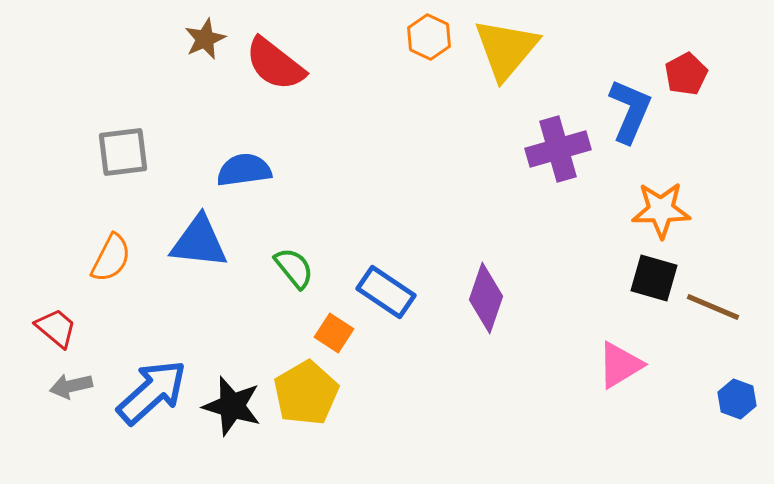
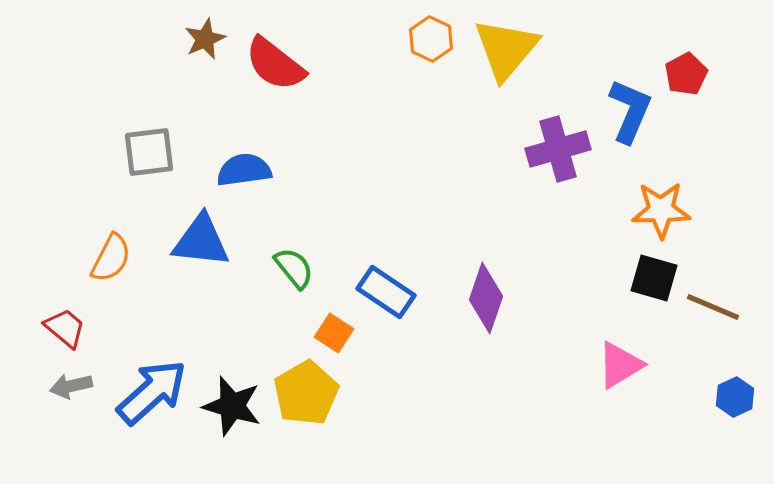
orange hexagon: moved 2 px right, 2 px down
gray square: moved 26 px right
blue triangle: moved 2 px right, 1 px up
red trapezoid: moved 9 px right
blue hexagon: moved 2 px left, 2 px up; rotated 15 degrees clockwise
